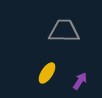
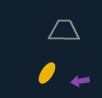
purple arrow: rotated 132 degrees counterclockwise
